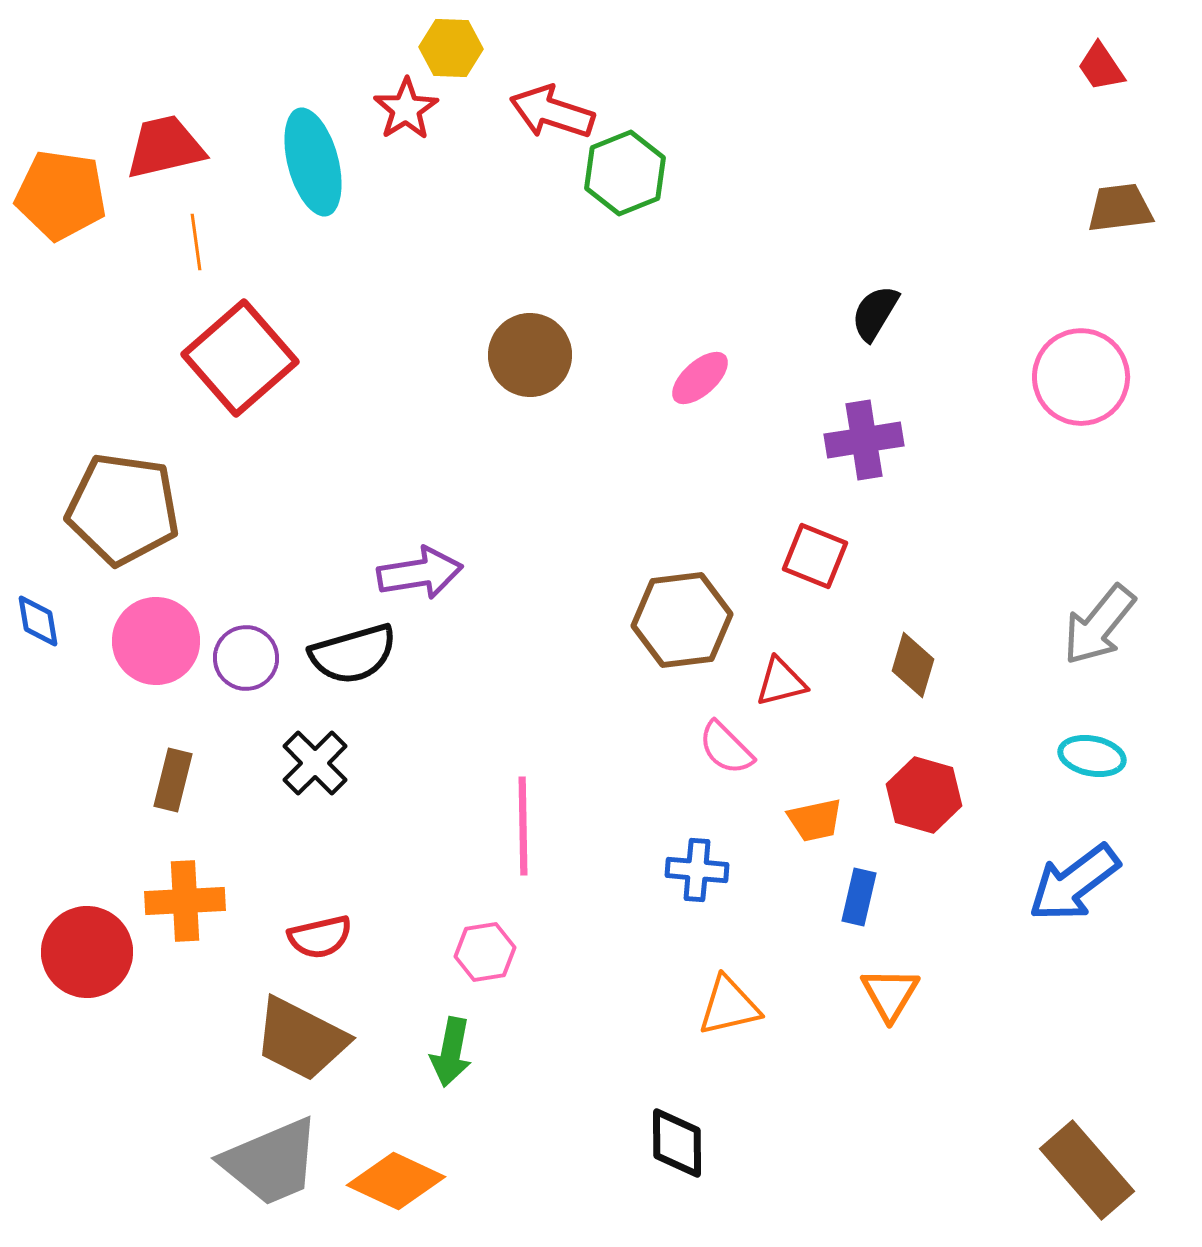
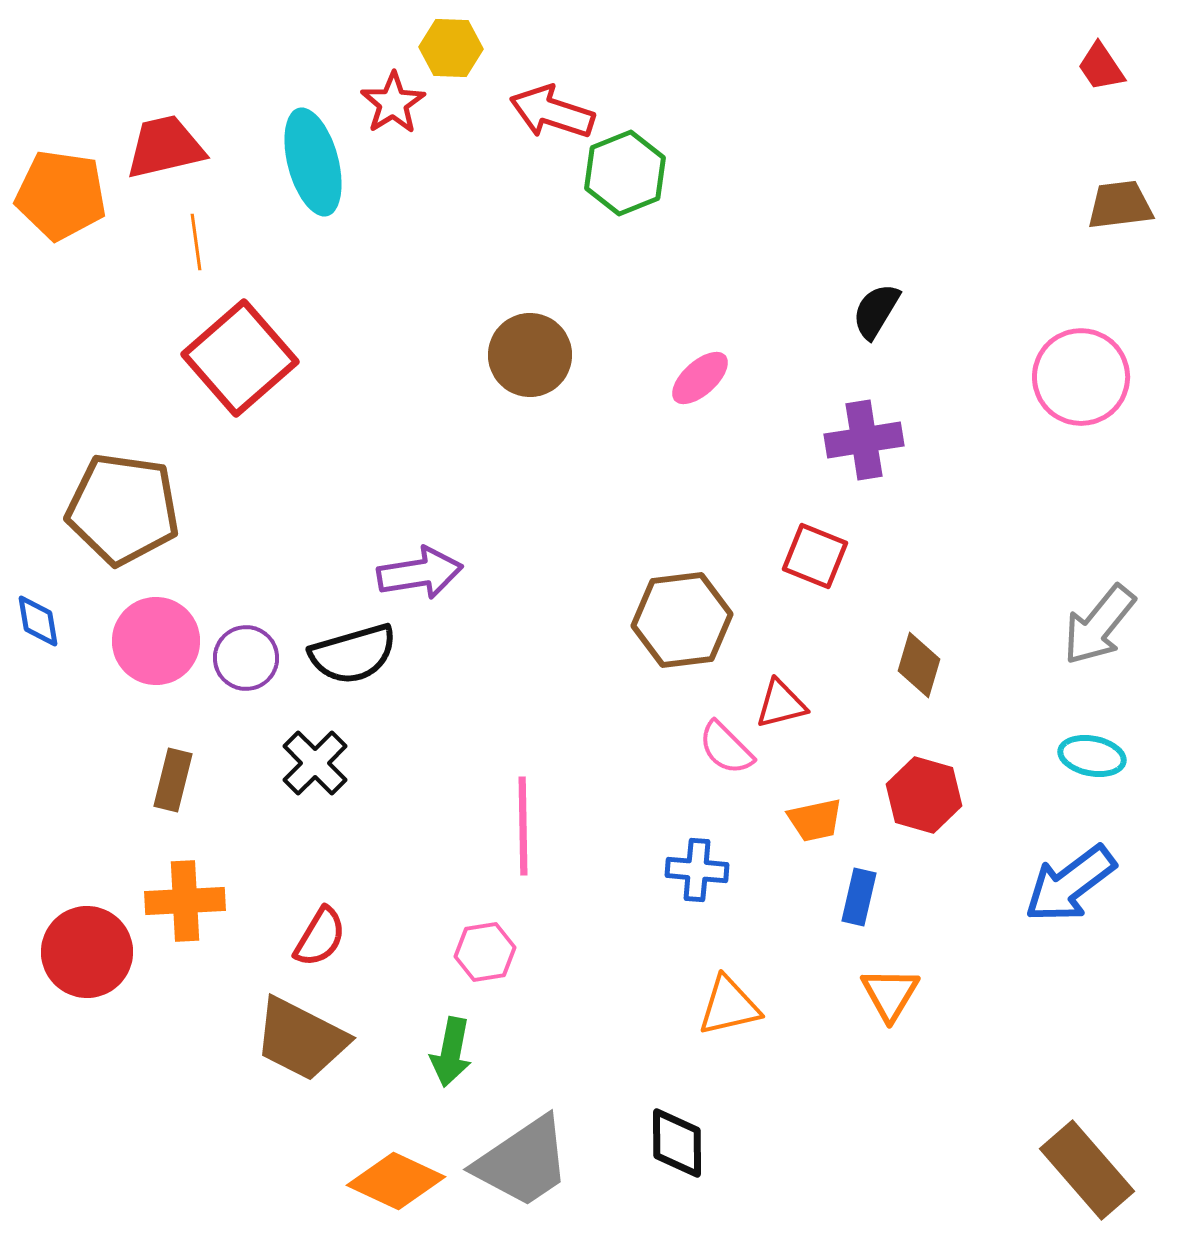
red star at (406, 109): moved 13 px left, 6 px up
brown trapezoid at (1120, 208): moved 3 px up
black semicircle at (875, 313): moved 1 px right, 2 px up
brown diamond at (913, 665): moved 6 px right
red triangle at (781, 682): moved 22 px down
blue arrow at (1074, 883): moved 4 px left, 1 px down
red semicircle at (320, 937): rotated 46 degrees counterclockwise
gray trapezoid at (271, 1162): moved 252 px right; rotated 11 degrees counterclockwise
